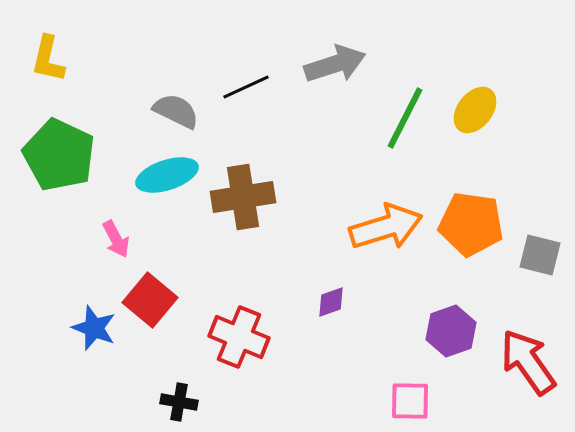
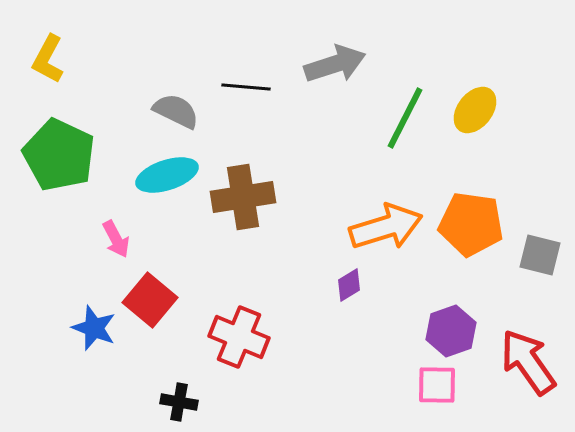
yellow L-shape: rotated 15 degrees clockwise
black line: rotated 30 degrees clockwise
purple diamond: moved 18 px right, 17 px up; rotated 12 degrees counterclockwise
pink square: moved 27 px right, 16 px up
